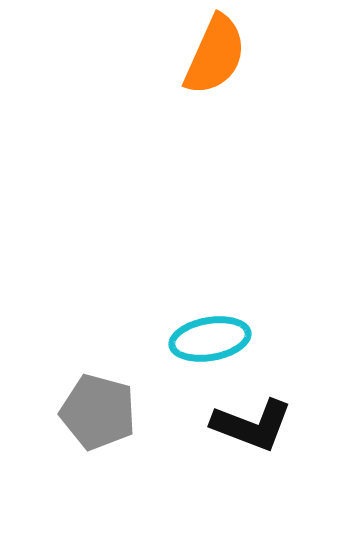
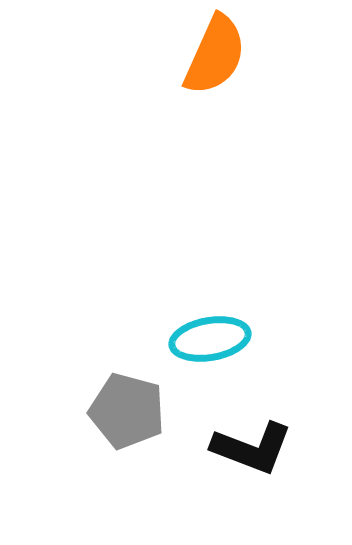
gray pentagon: moved 29 px right, 1 px up
black L-shape: moved 23 px down
